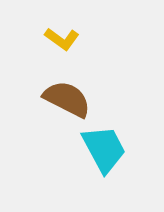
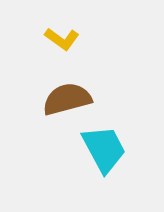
brown semicircle: rotated 42 degrees counterclockwise
